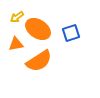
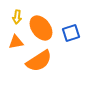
yellow arrow: rotated 48 degrees counterclockwise
orange ellipse: moved 3 px right, 1 px up; rotated 20 degrees clockwise
orange triangle: moved 2 px up
